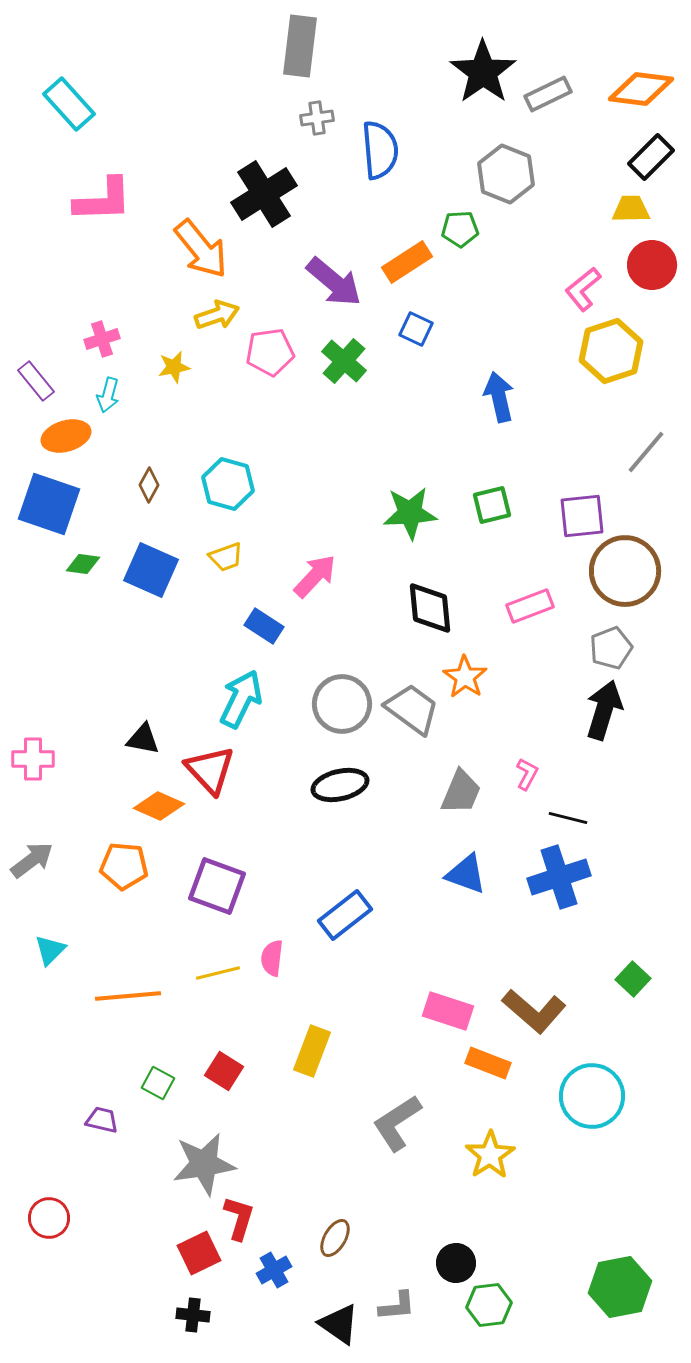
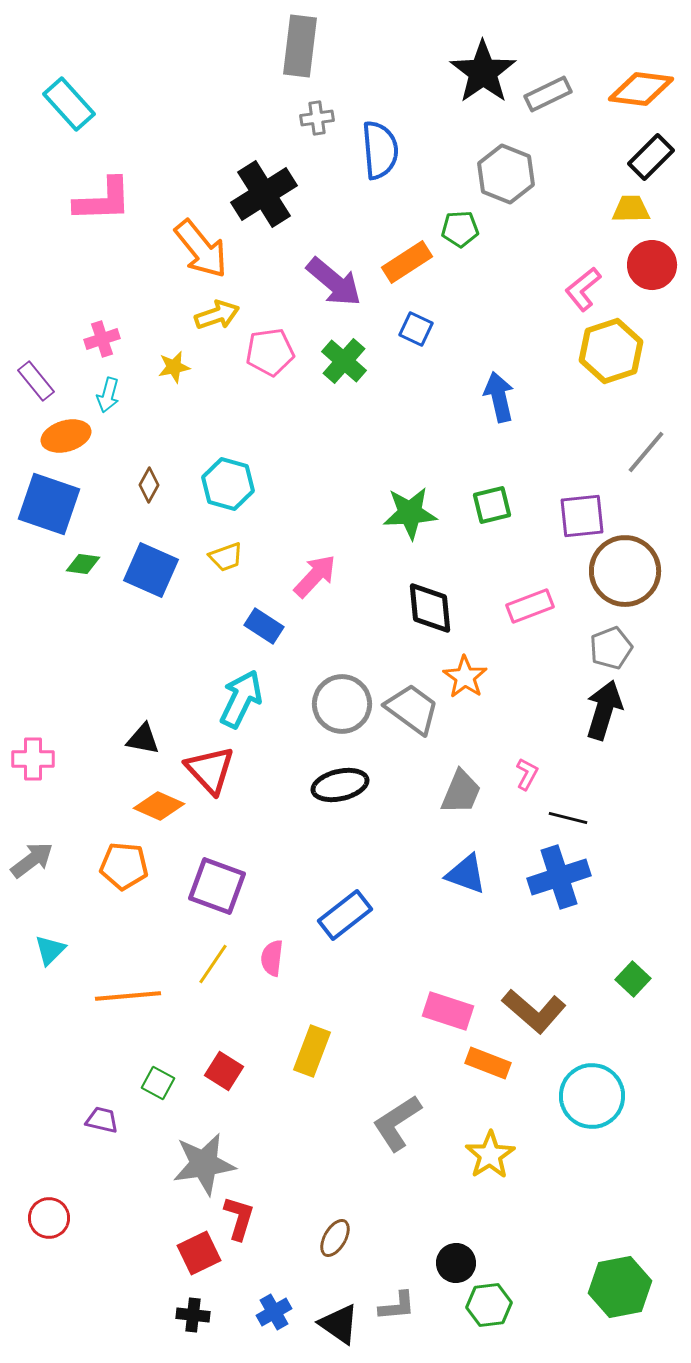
yellow line at (218, 973): moved 5 px left, 9 px up; rotated 42 degrees counterclockwise
blue cross at (274, 1270): moved 42 px down
